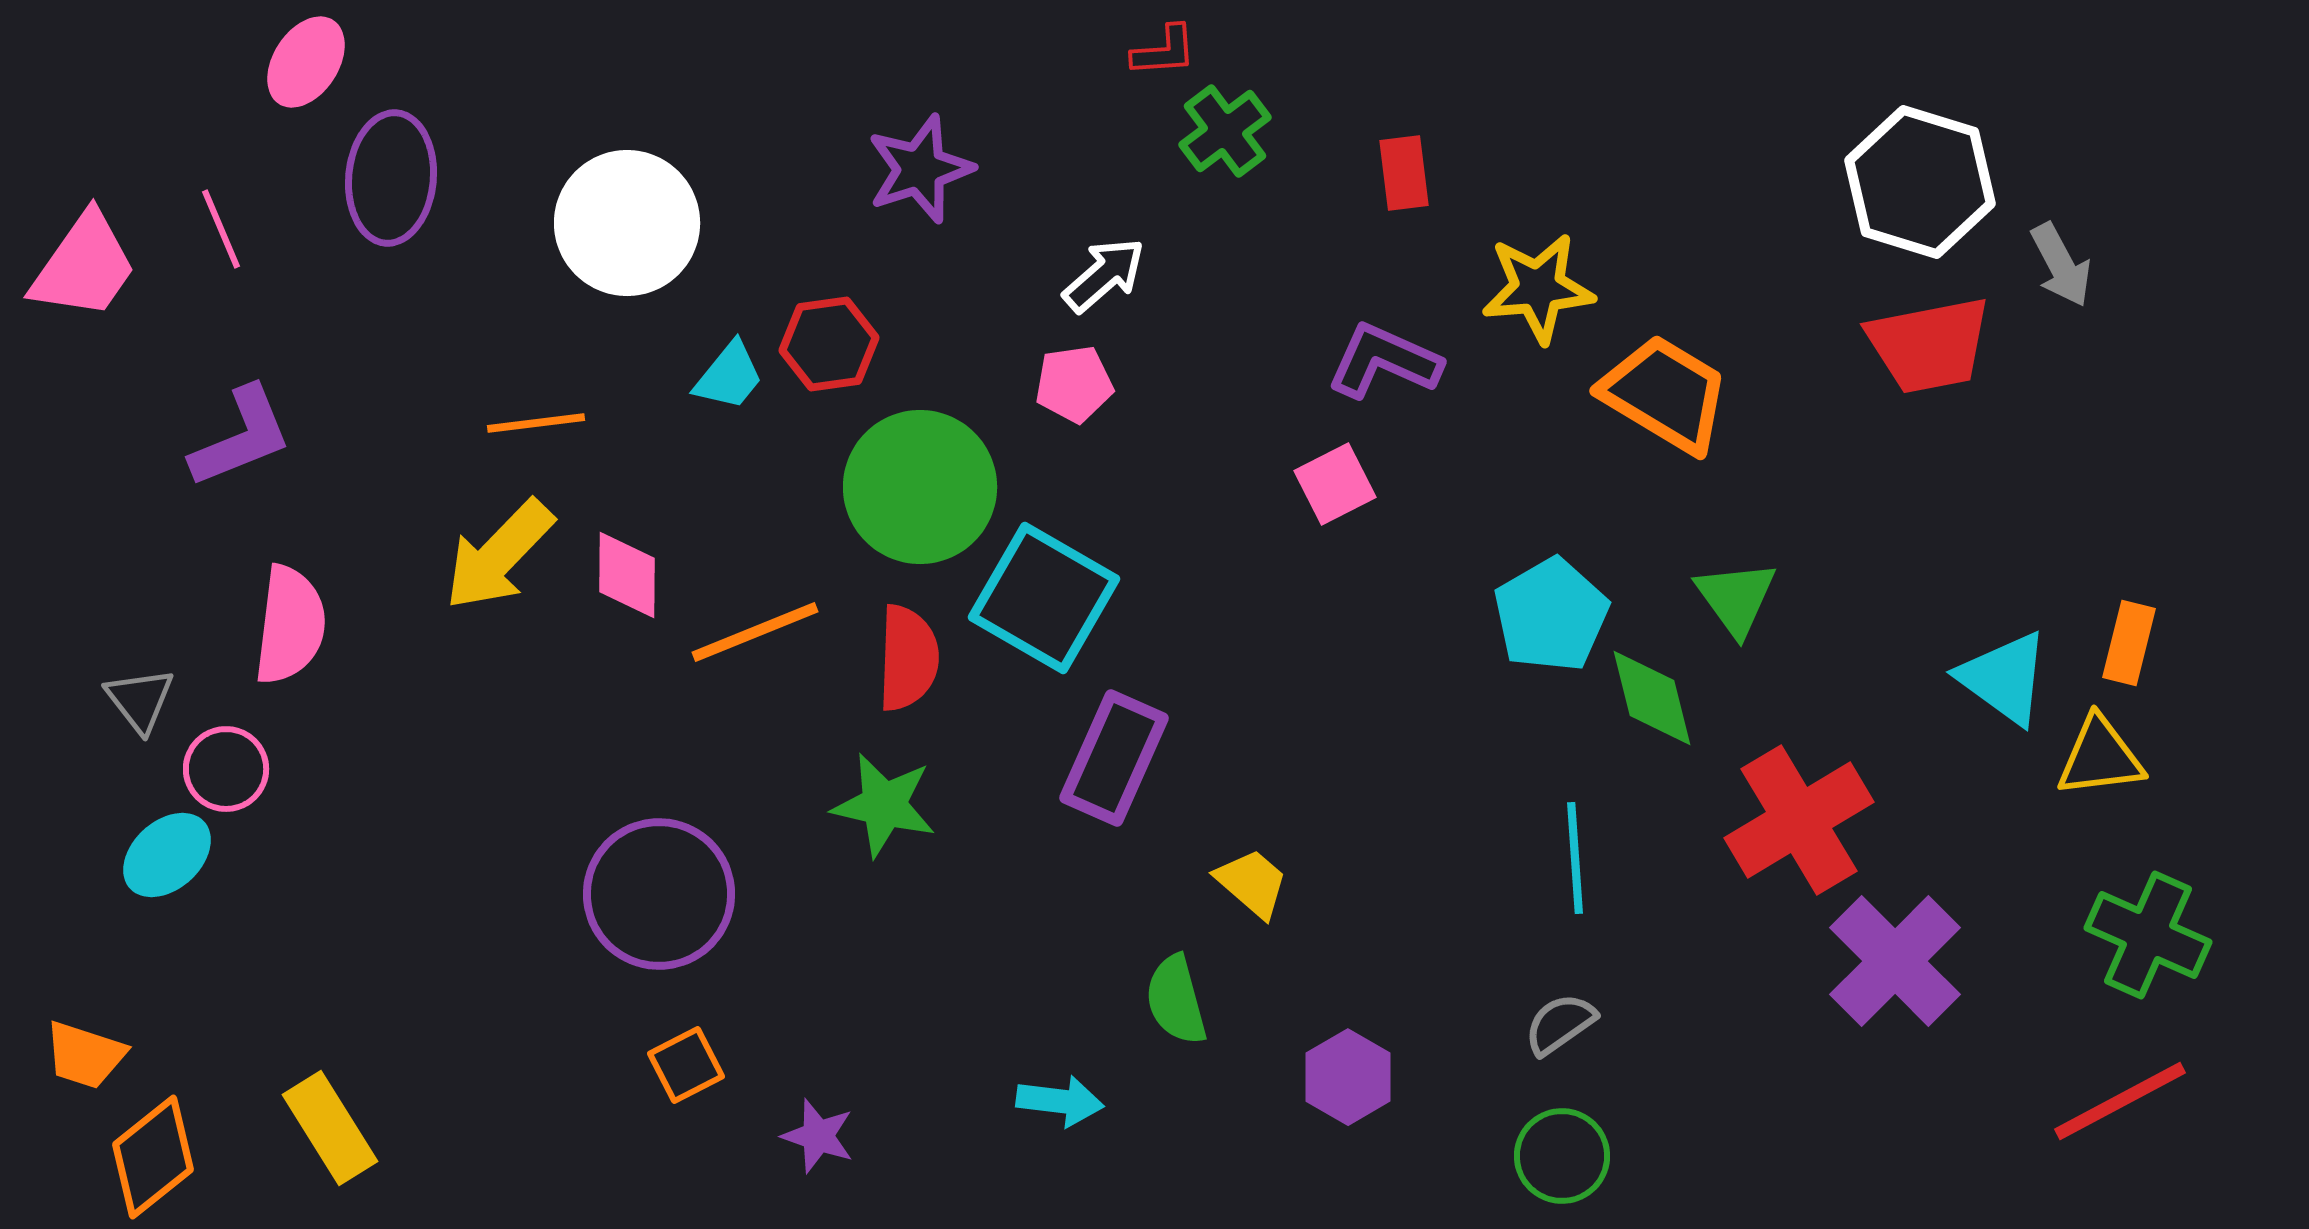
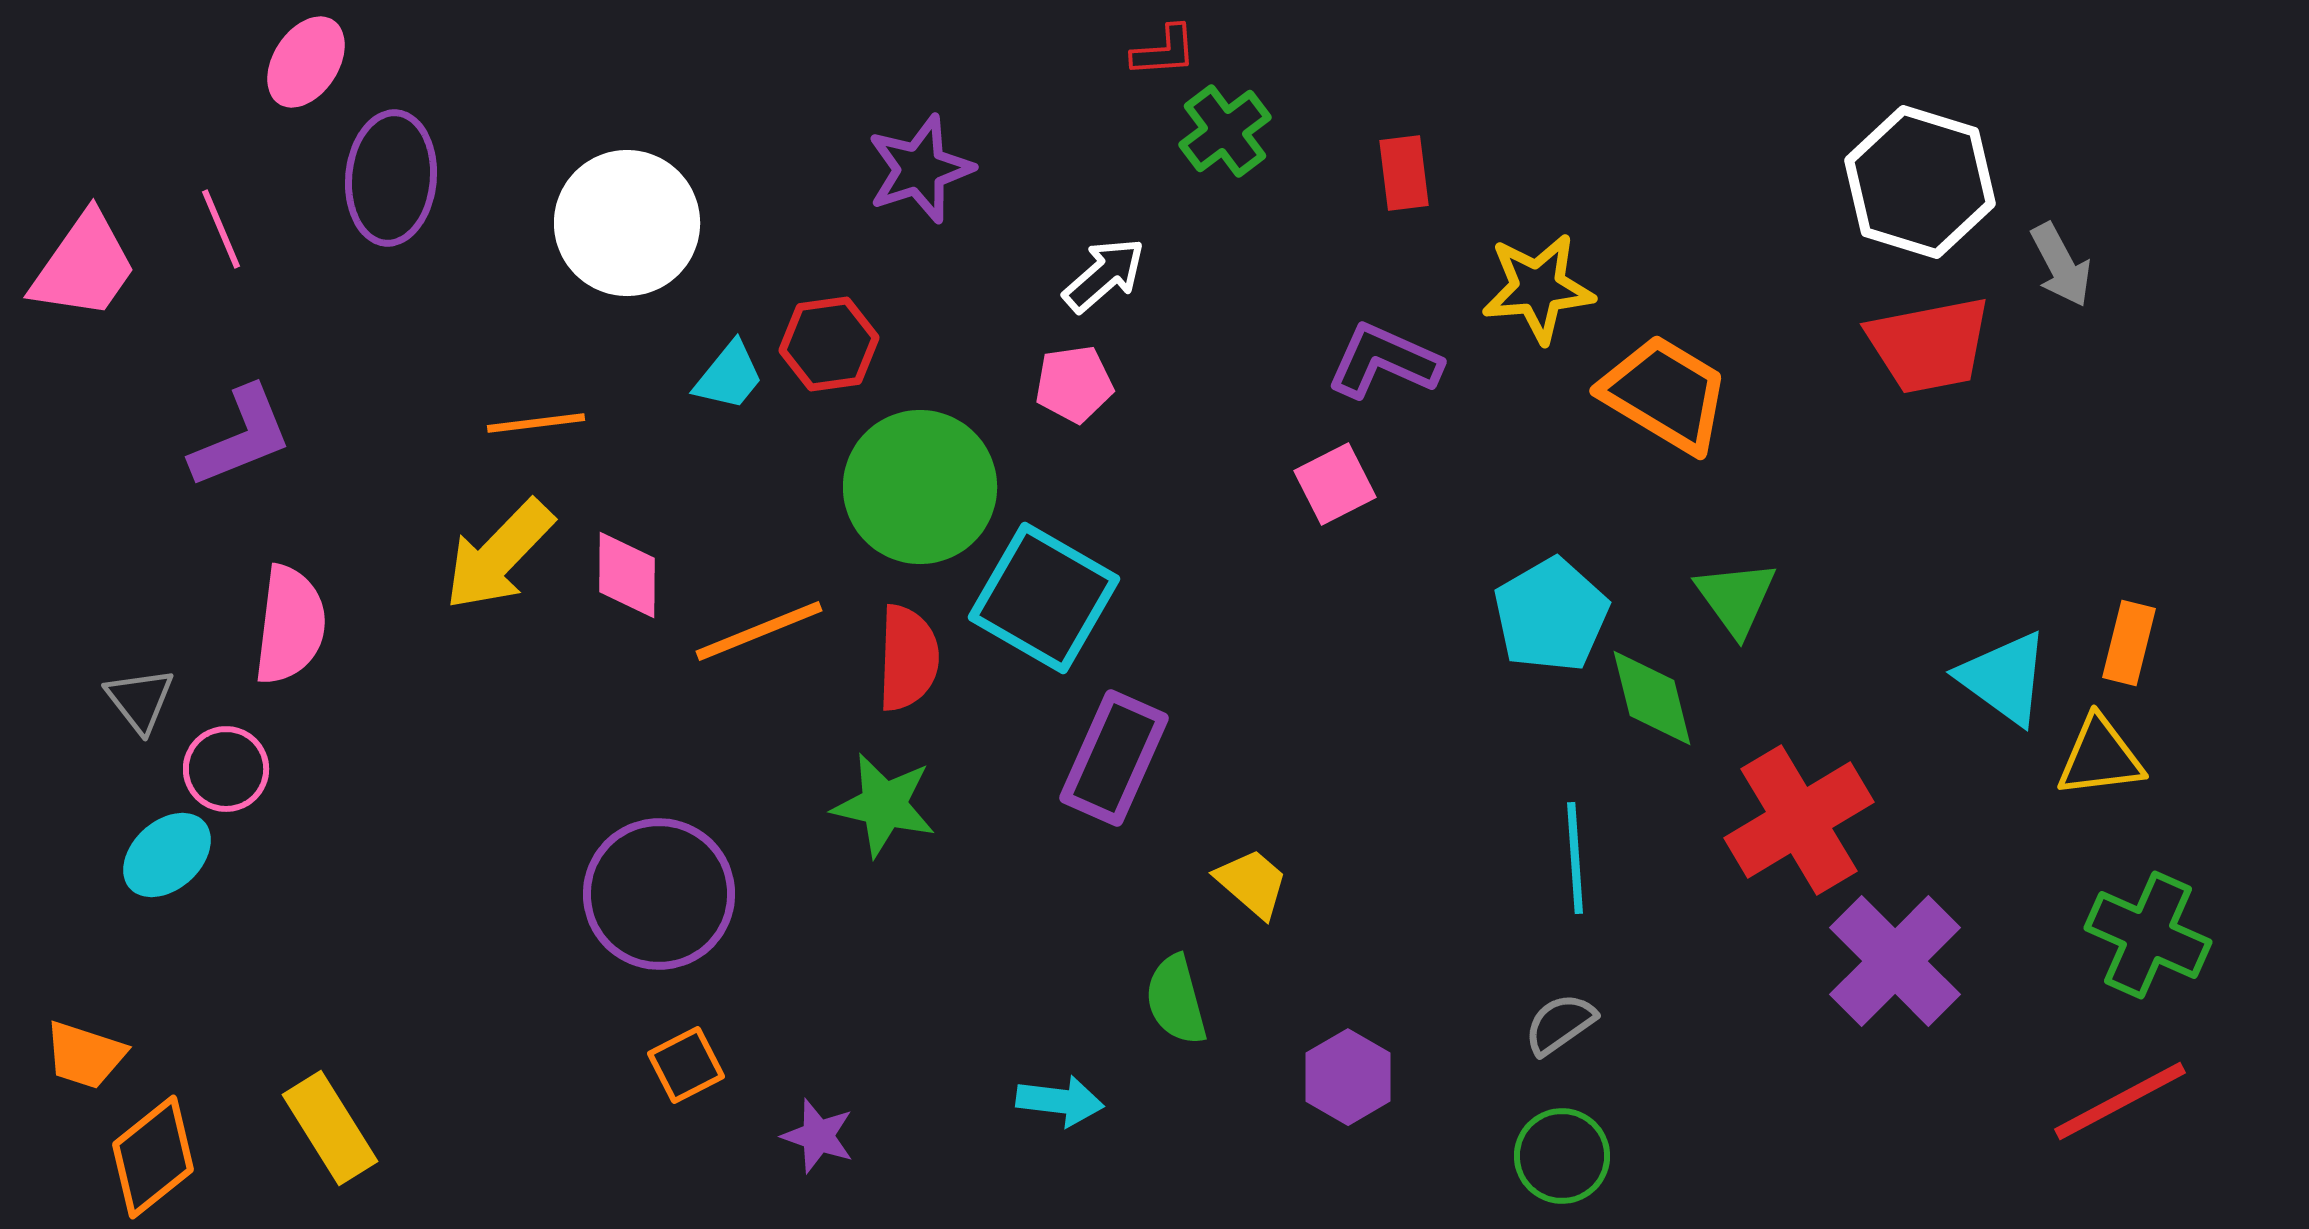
orange line at (755, 632): moved 4 px right, 1 px up
